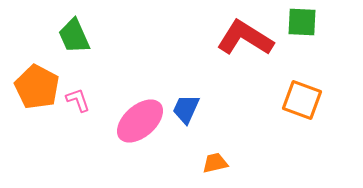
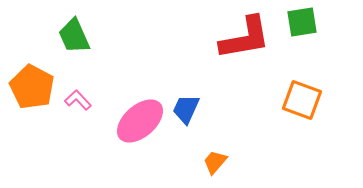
green square: rotated 12 degrees counterclockwise
red L-shape: rotated 138 degrees clockwise
orange pentagon: moved 5 px left
pink L-shape: rotated 24 degrees counterclockwise
orange trapezoid: moved 1 px up; rotated 36 degrees counterclockwise
